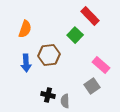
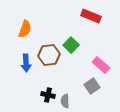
red rectangle: moved 1 px right; rotated 24 degrees counterclockwise
green square: moved 4 px left, 10 px down
